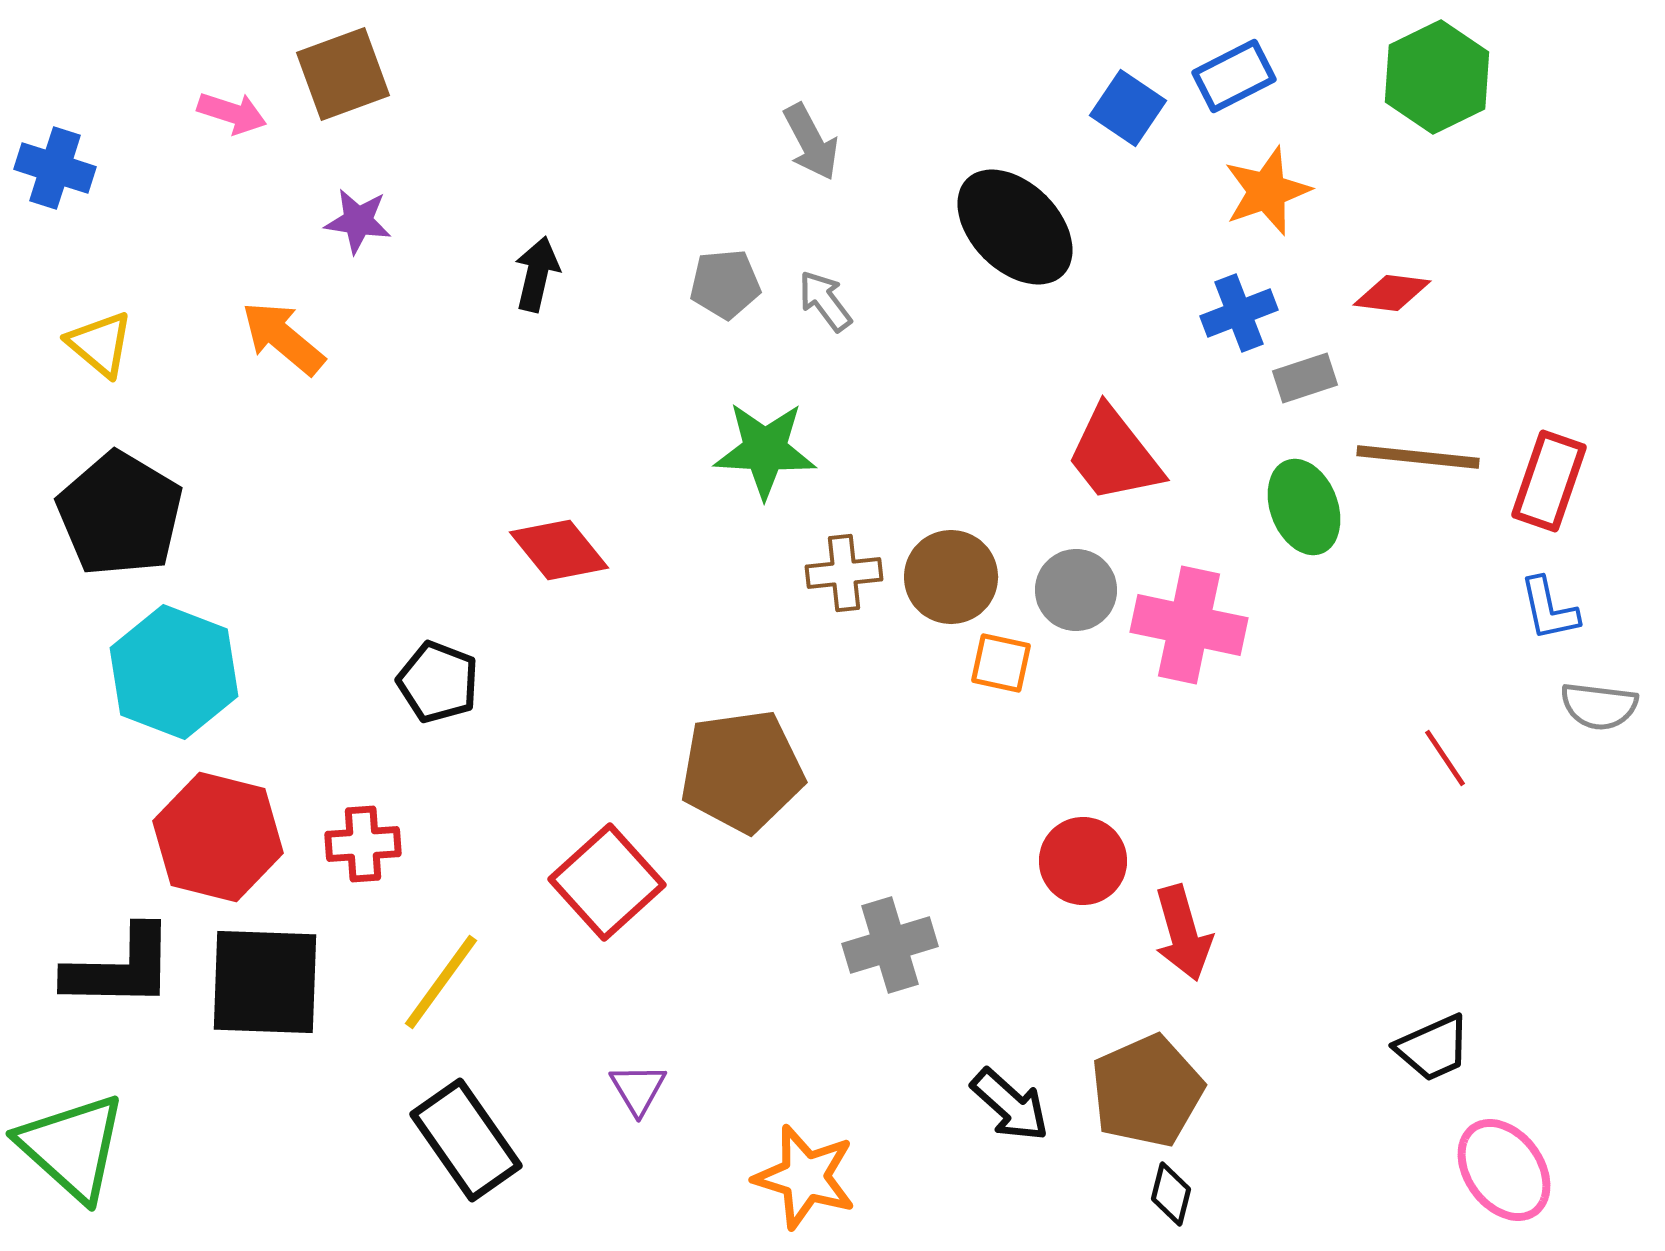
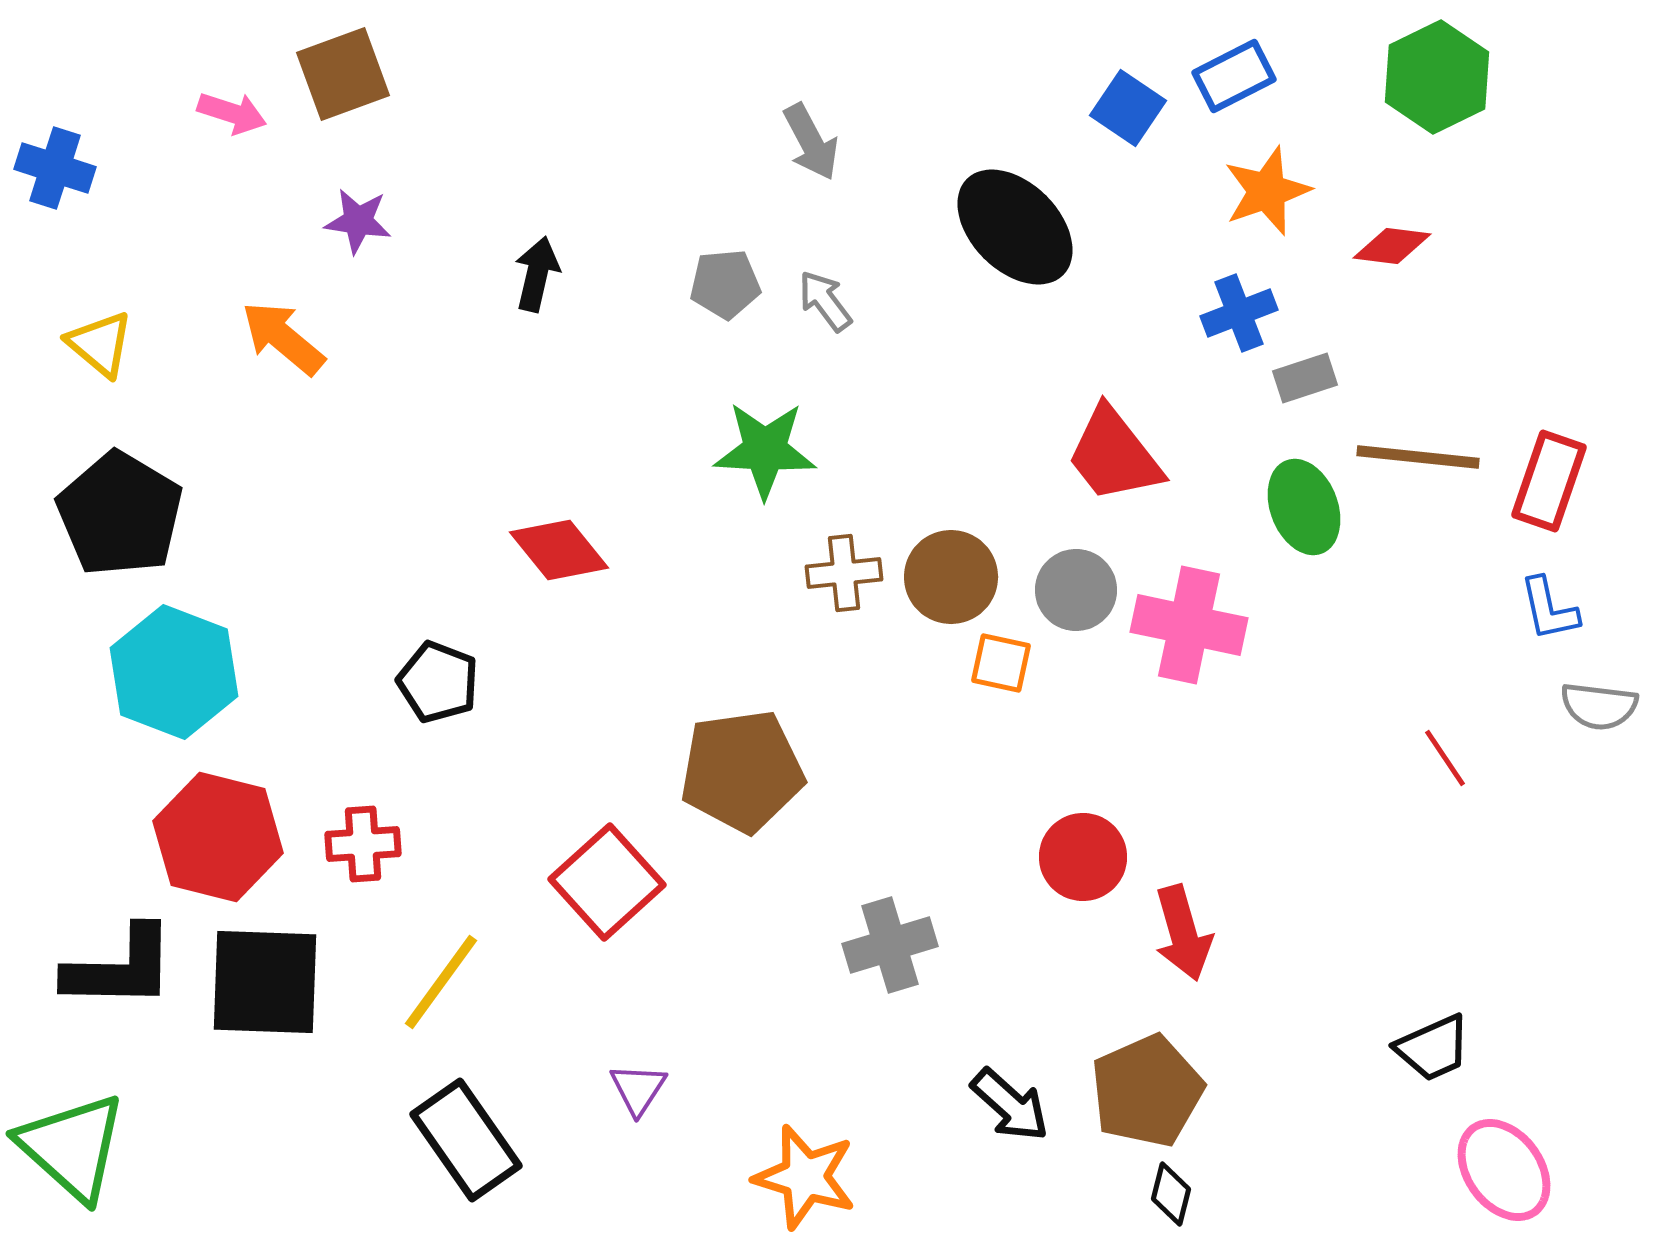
red diamond at (1392, 293): moved 47 px up
red circle at (1083, 861): moved 4 px up
purple triangle at (638, 1089): rotated 4 degrees clockwise
